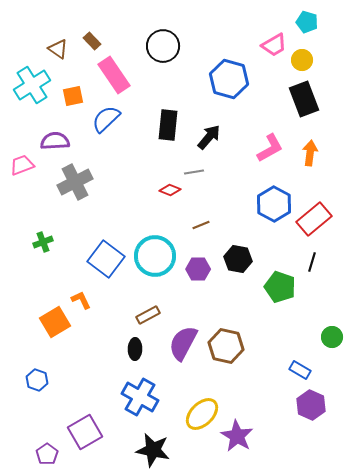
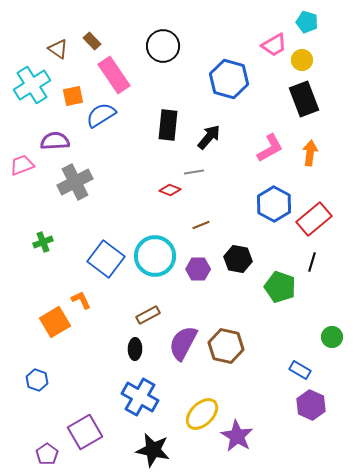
blue semicircle at (106, 119): moved 5 px left, 4 px up; rotated 12 degrees clockwise
